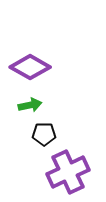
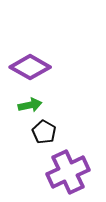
black pentagon: moved 2 px up; rotated 30 degrees clockwise
